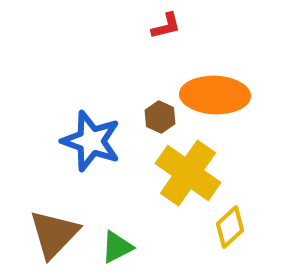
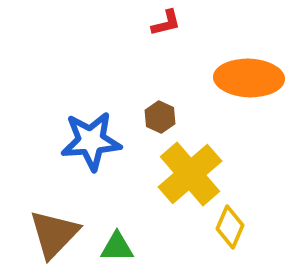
red L-shape: moved 3 px up
orange ellipse: moved 34 px right, 17 px up
blue star: rotated 24 degrees counterclockwise
yellow cross: moved 2 px right, 1 px down; rotated 14 degrees clockwise
yellow diamond: rotated 24 degrees counterclockwise
green triangle: rotated 27 degrees clockwise
